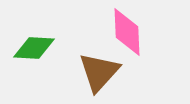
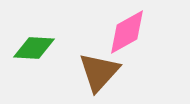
pink diamond: rotated 63 degrees clockwise
